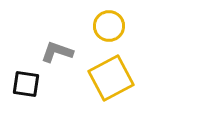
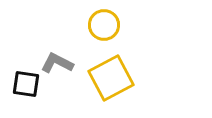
yellow circle: moved 5 px left, 1 px up
gray L-shape: moved 11 px down; rotated 8 degrees clockwise
